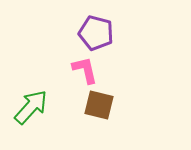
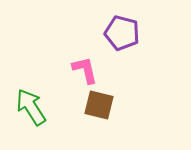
purple pentagon: moved 26 px right
green arrow: rotated 75 degrees counterclockwise
